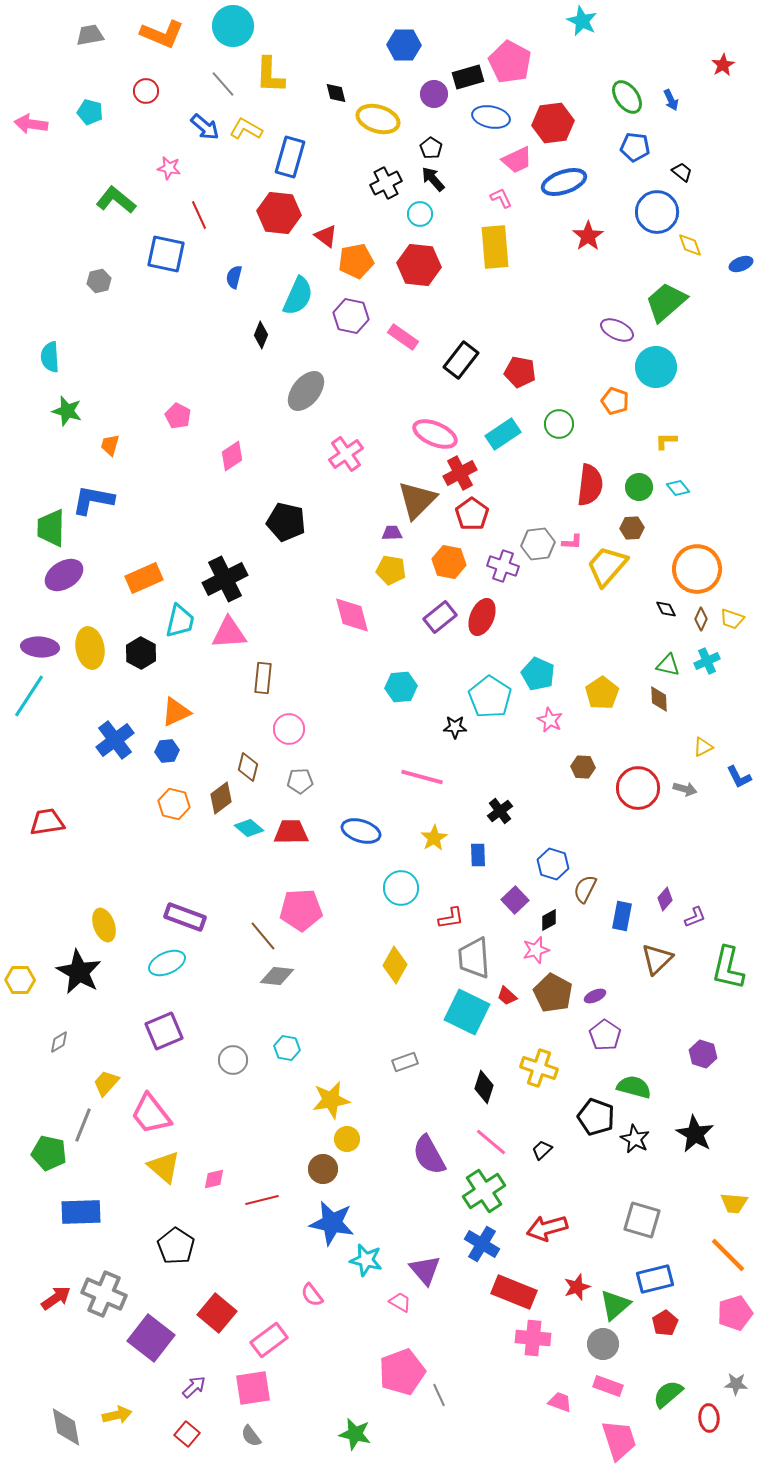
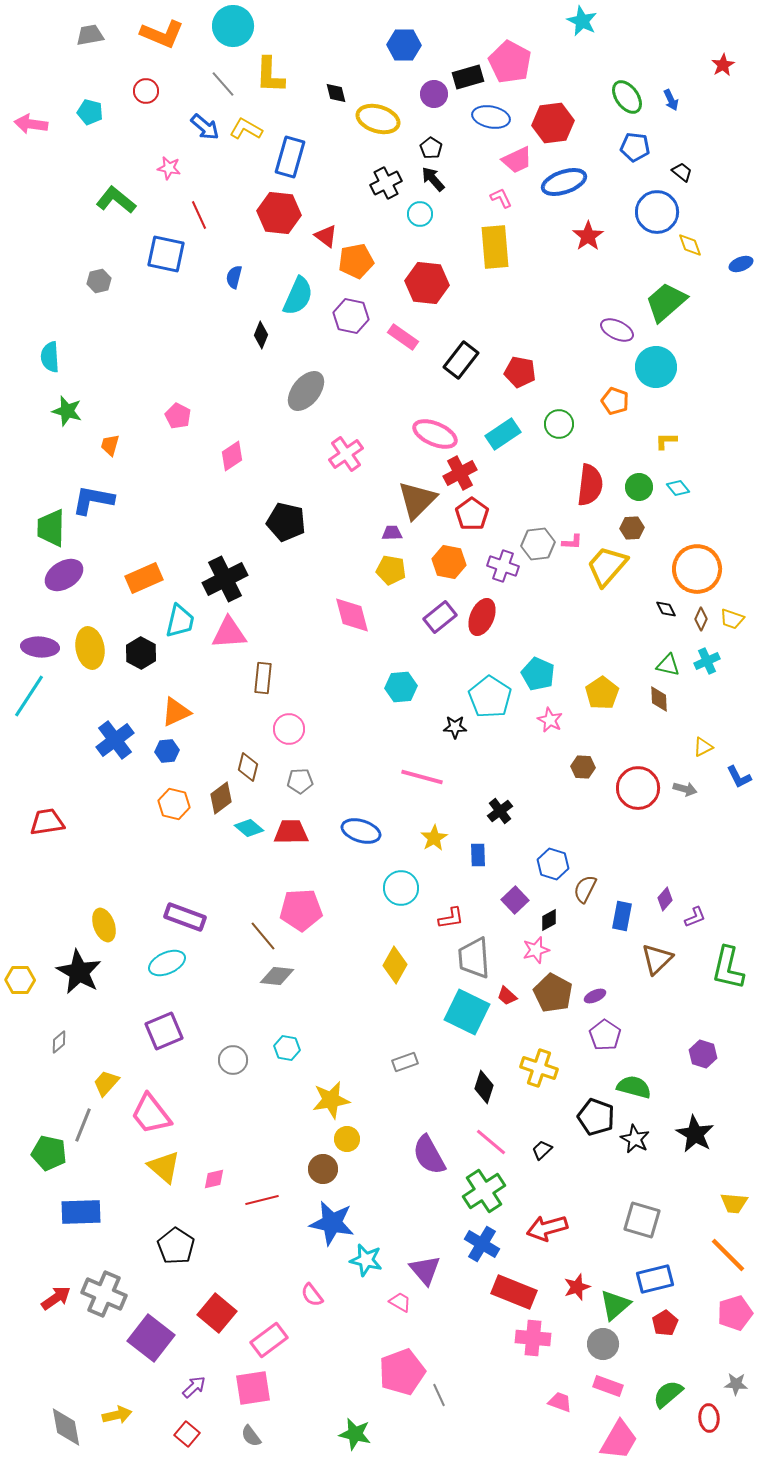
red hexagon at (419, 265): moved 8 px right, 18 px down
gray diamond at (59, 1042): rotated 10 degrees counterclockwise
pink trapezoid at (619, 1440): rotated 48 degrees clockwise
